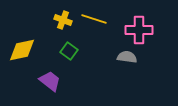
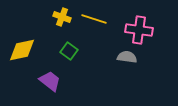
yellow cross: moved 1 px left, 3 px up
pink cross: rotated 8 degrees clockwise
